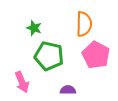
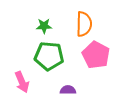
green star: moved 10 px right, 2 px up; rotated 21 degrees counterclockwise
green pentagon: rotated 8 degrees counterclockwise
